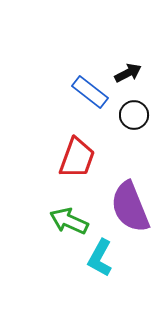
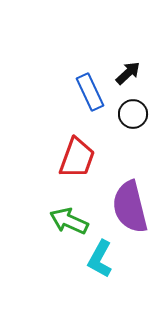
black arrow: rotated 16 degrees counterclockwise
blue rectangle: rotated 27 degrees clockwise
black circle: moved 1 px left, 1 px up
purple semicircle: rotated 8 degrees clockwise
cyan L-shape: moved 1 px down
